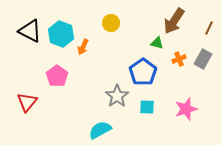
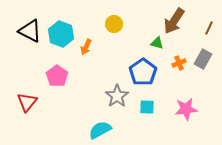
yellow circle: moved 3 px right, 1 px down
orange arrow: moved 3 px right
orange cross: moved 4 px down
pink star: rotated 10 degrees clockwise
